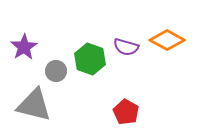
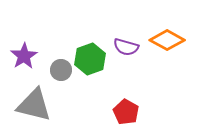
purple star: moved 9 px down
green hexagon: rotated 20 degrees clockwise
gray circle: moved 5 px right, 1 px up
